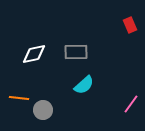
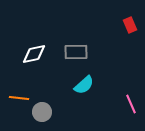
pink line: rotated 60 degrees counterclockwise
gray circle: moved 1 px left, 2 px down
